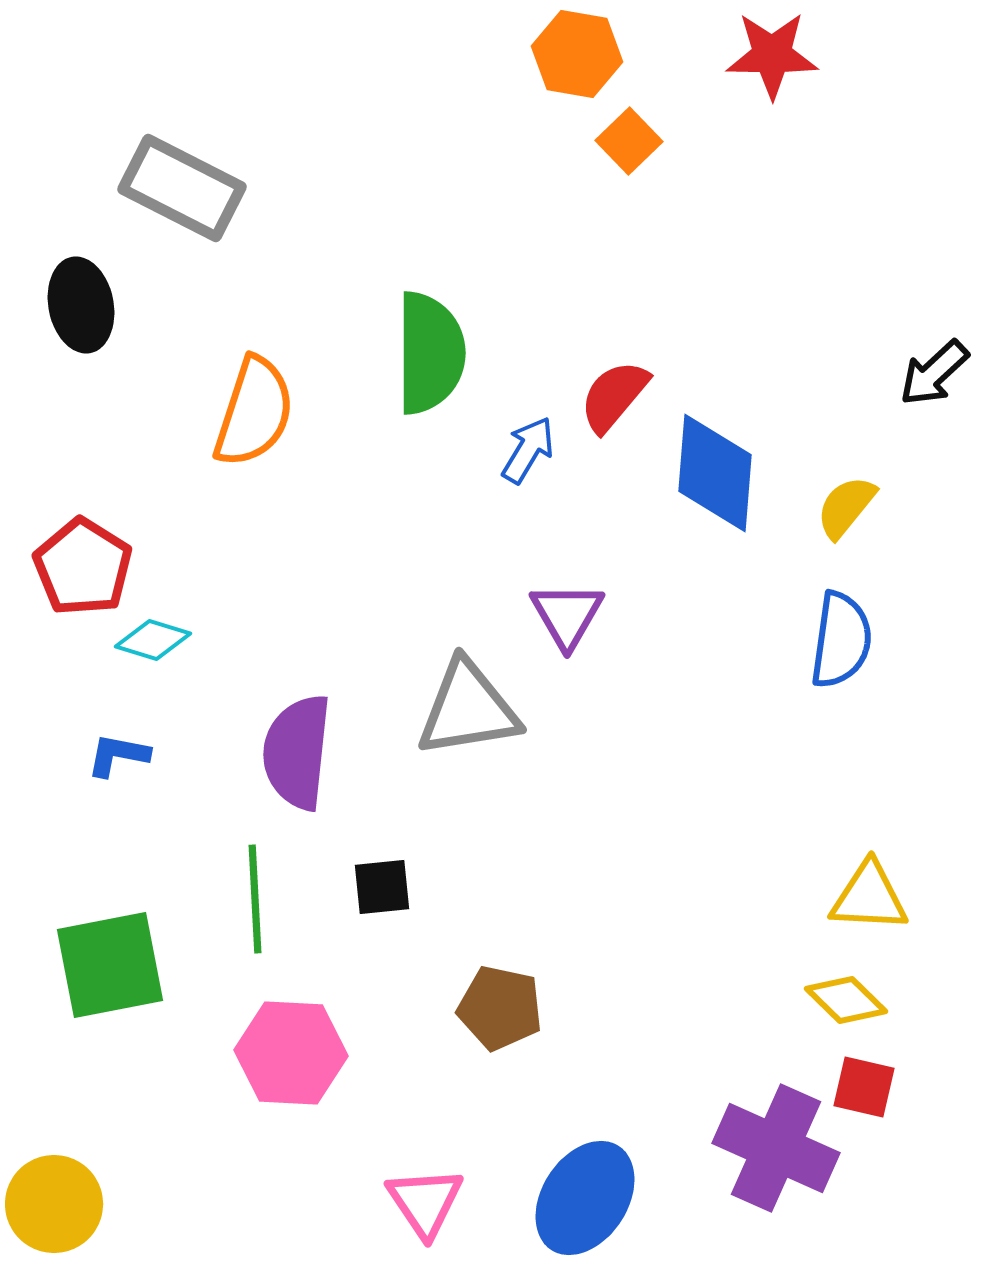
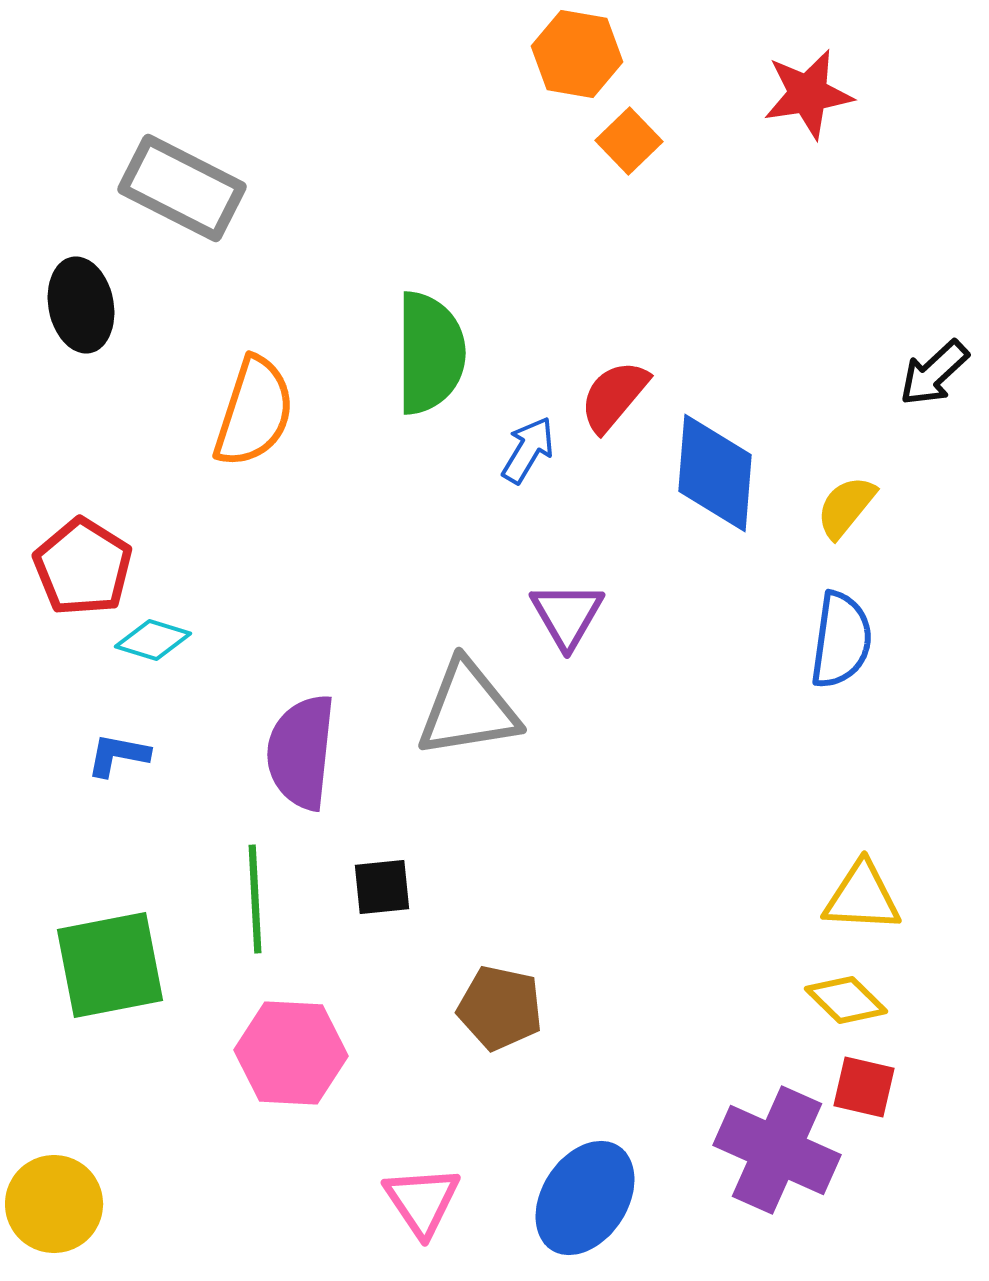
red star: moved 36 px right, 39 px down; rotated 10 degrees counterclockwise
purple semicircle: moved 4 px right
yellow triangle: moved 7 px left
purple cross: moved 1 px right, 2 px down
pink triangle: moved 3 px left, 1 px up
